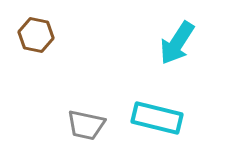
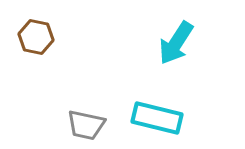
brown hexagon: moved 2 px down
cyan arrow: moved 1 px left
